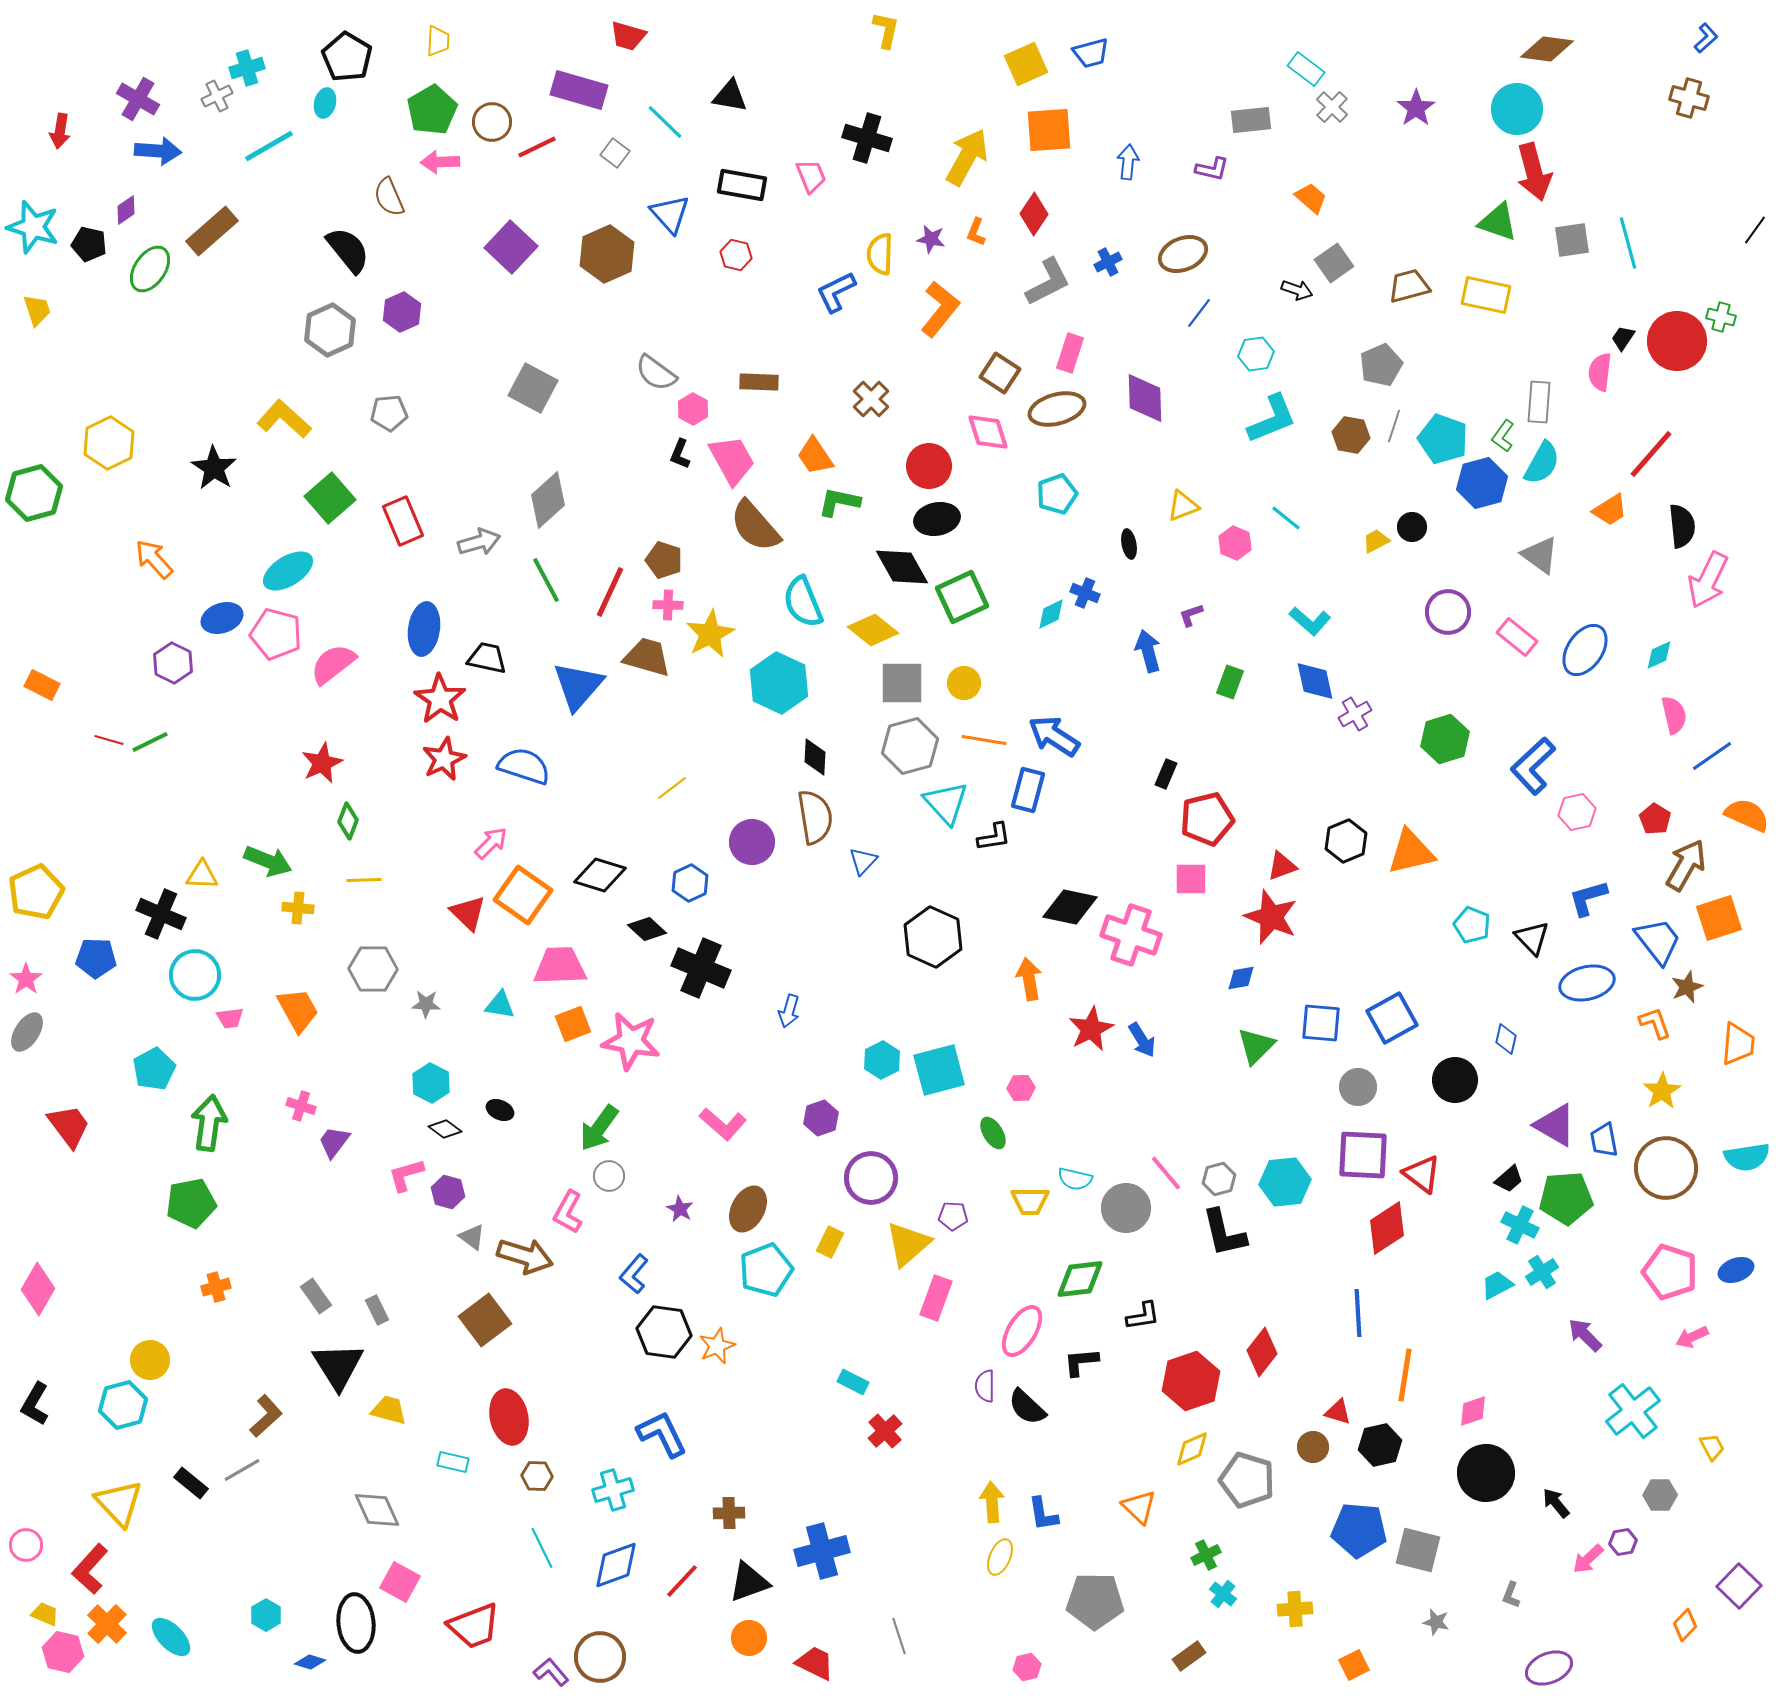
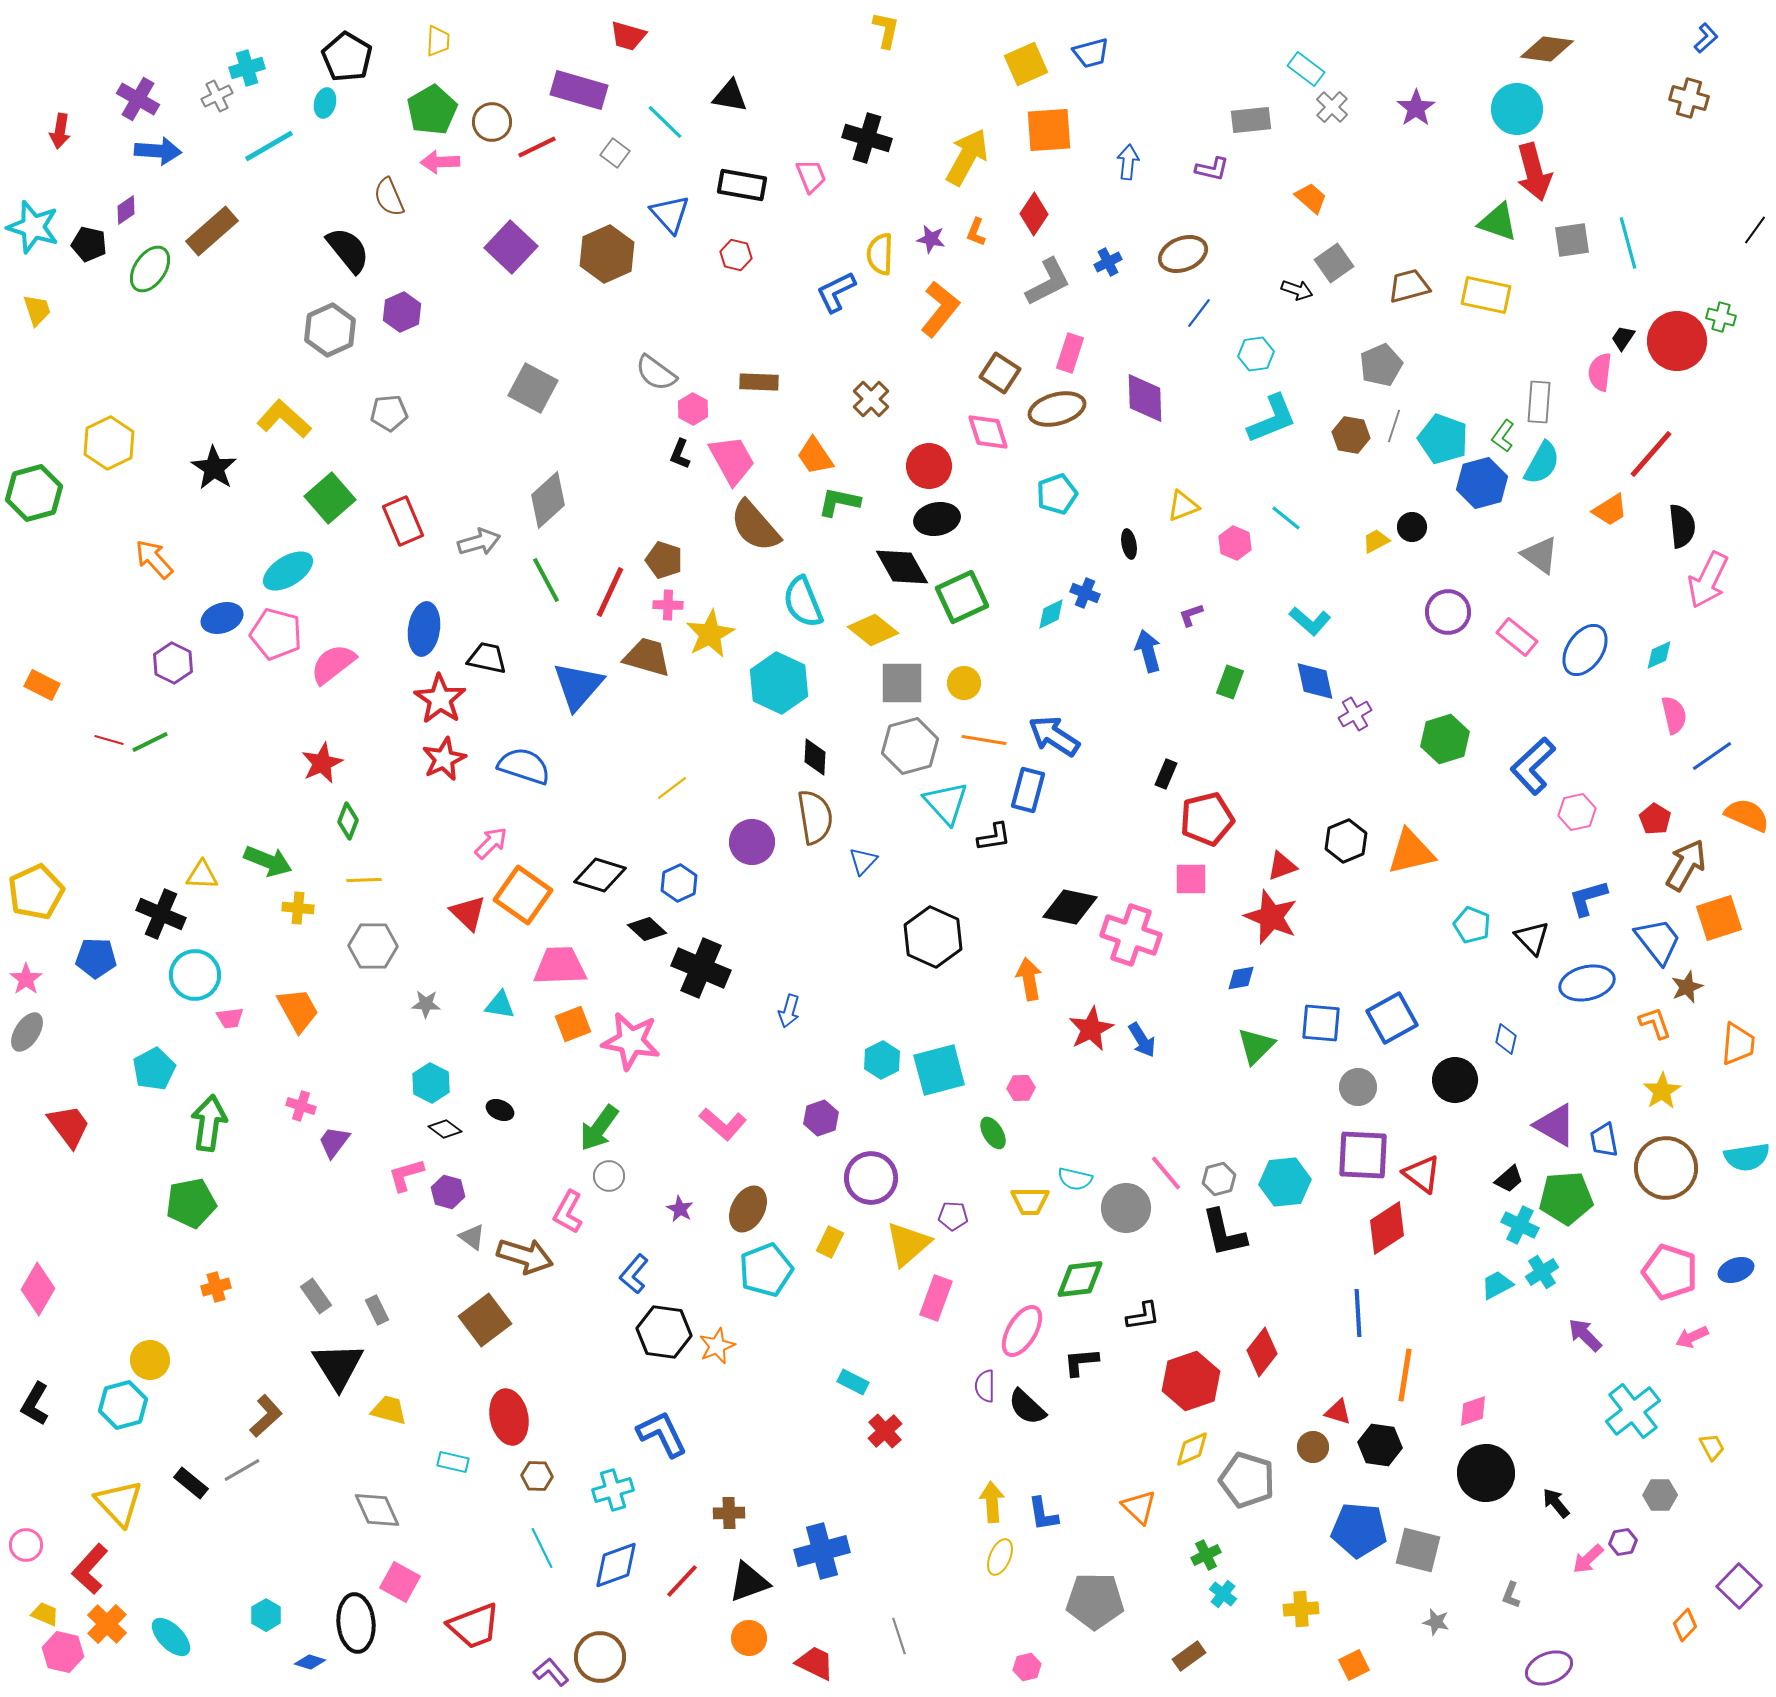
blue hexagon at (690, 883): moved 11 px left
gray hexagon at (373, 969): moved 23 px up
black hexagon at (1380, 1445): rotated 21 degrees clockwise
yellow cross at (1295, 1609): moved 6 px right
